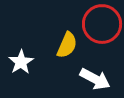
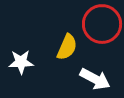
yellow semicircle: moved 2 px down
white star: rotated 30 degrees clockwise
